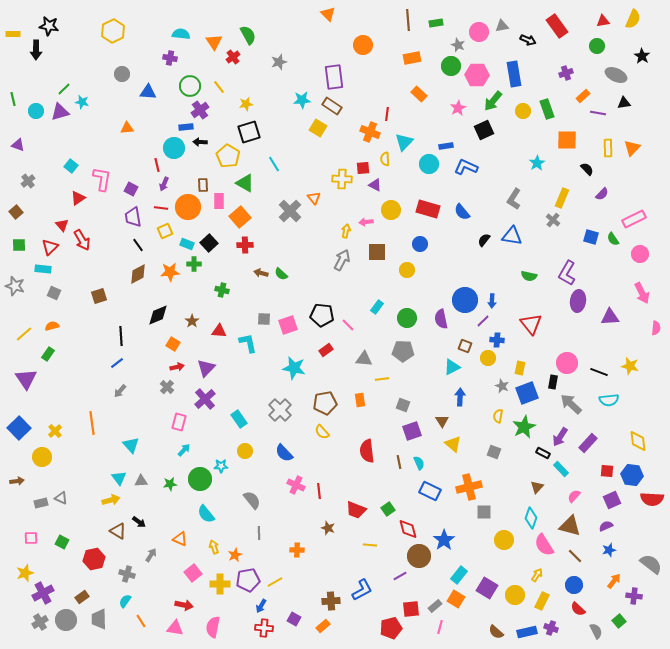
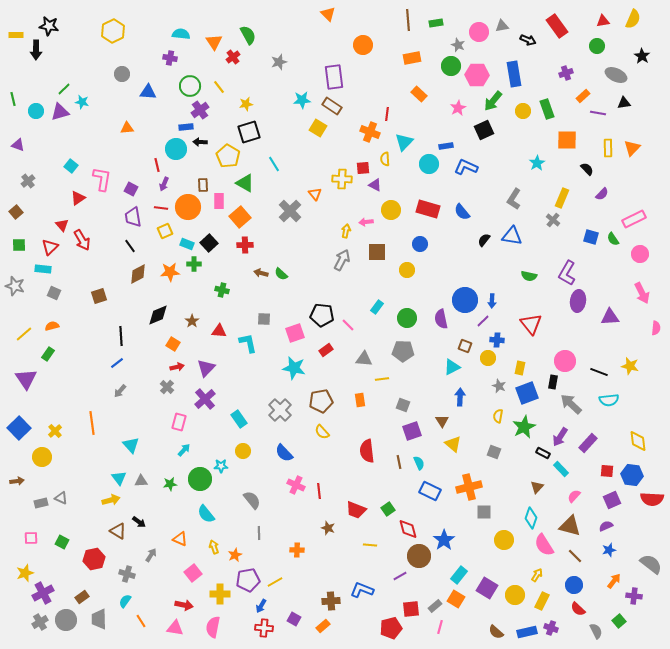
yellow rectangle at (13, 34): moved 3 px right, 1 px down
cyan circle at (174, 148): moved 2 px right, 1 px down
orange triangle at (314, 198): moved 1 px right, 4 px up
black line at (138, 245): moved 8 px left, 1 px down
pink square at (288, 325): moved 7 px right, 8 px down
pink circle at (567, 363): moved 2 px left, 2 px up
gray star at (502, 386): moved 3 px left
brown pentagon at (325, 403): moved 4 px left, 2 px up
yellow circle at (245, 451): moved 2 px left
yellow cross at (220, 584): moved 10 px down
blue L-shape at (362, 590): rotated 130 degrees counterclockwise
